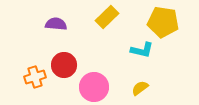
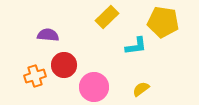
purple semicircle: moved 8 px left, 11 px down
cyan L-shape: moved 6 px left, 4 px up; rotated 20 degrees counterclockwise
orange cross: moved 1 px up
yellow semicircle: moved 1 px right, 1 px down
